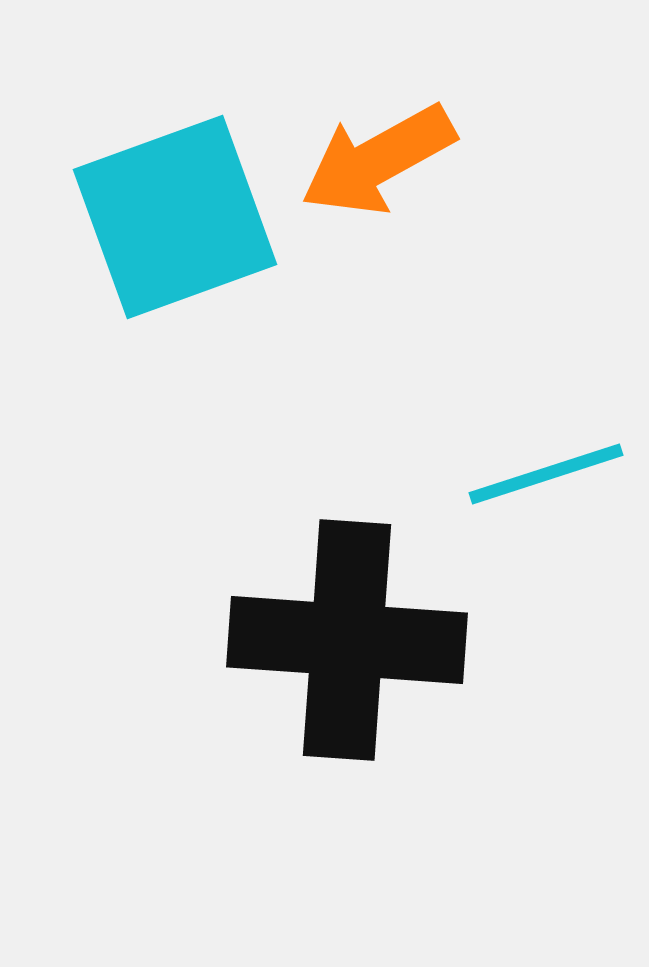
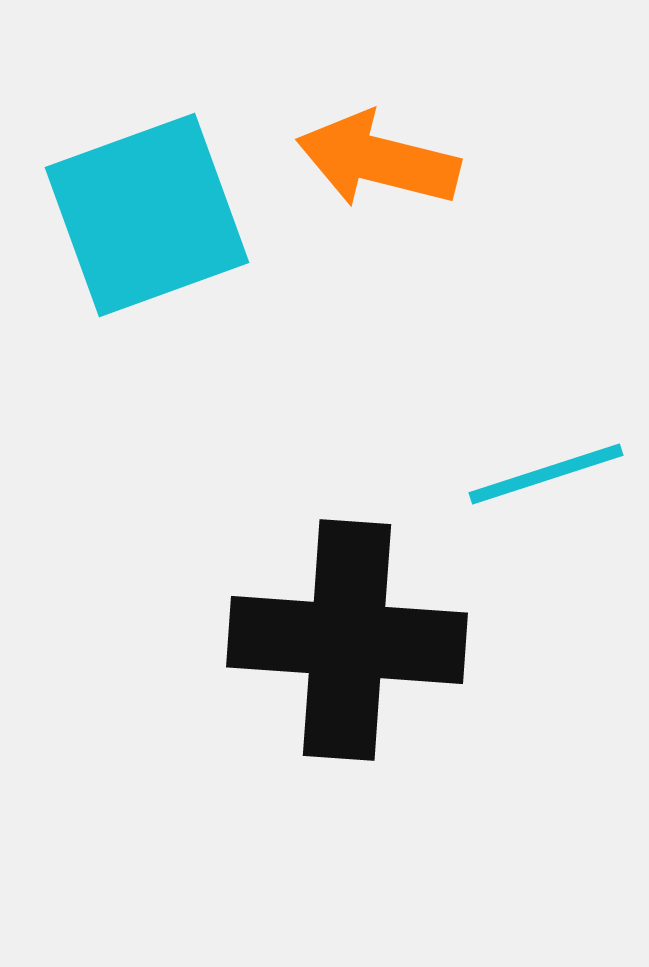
orange arrow: rotated 43 degrees clockwise
cyan square: moved 28 px left, 2 px up
